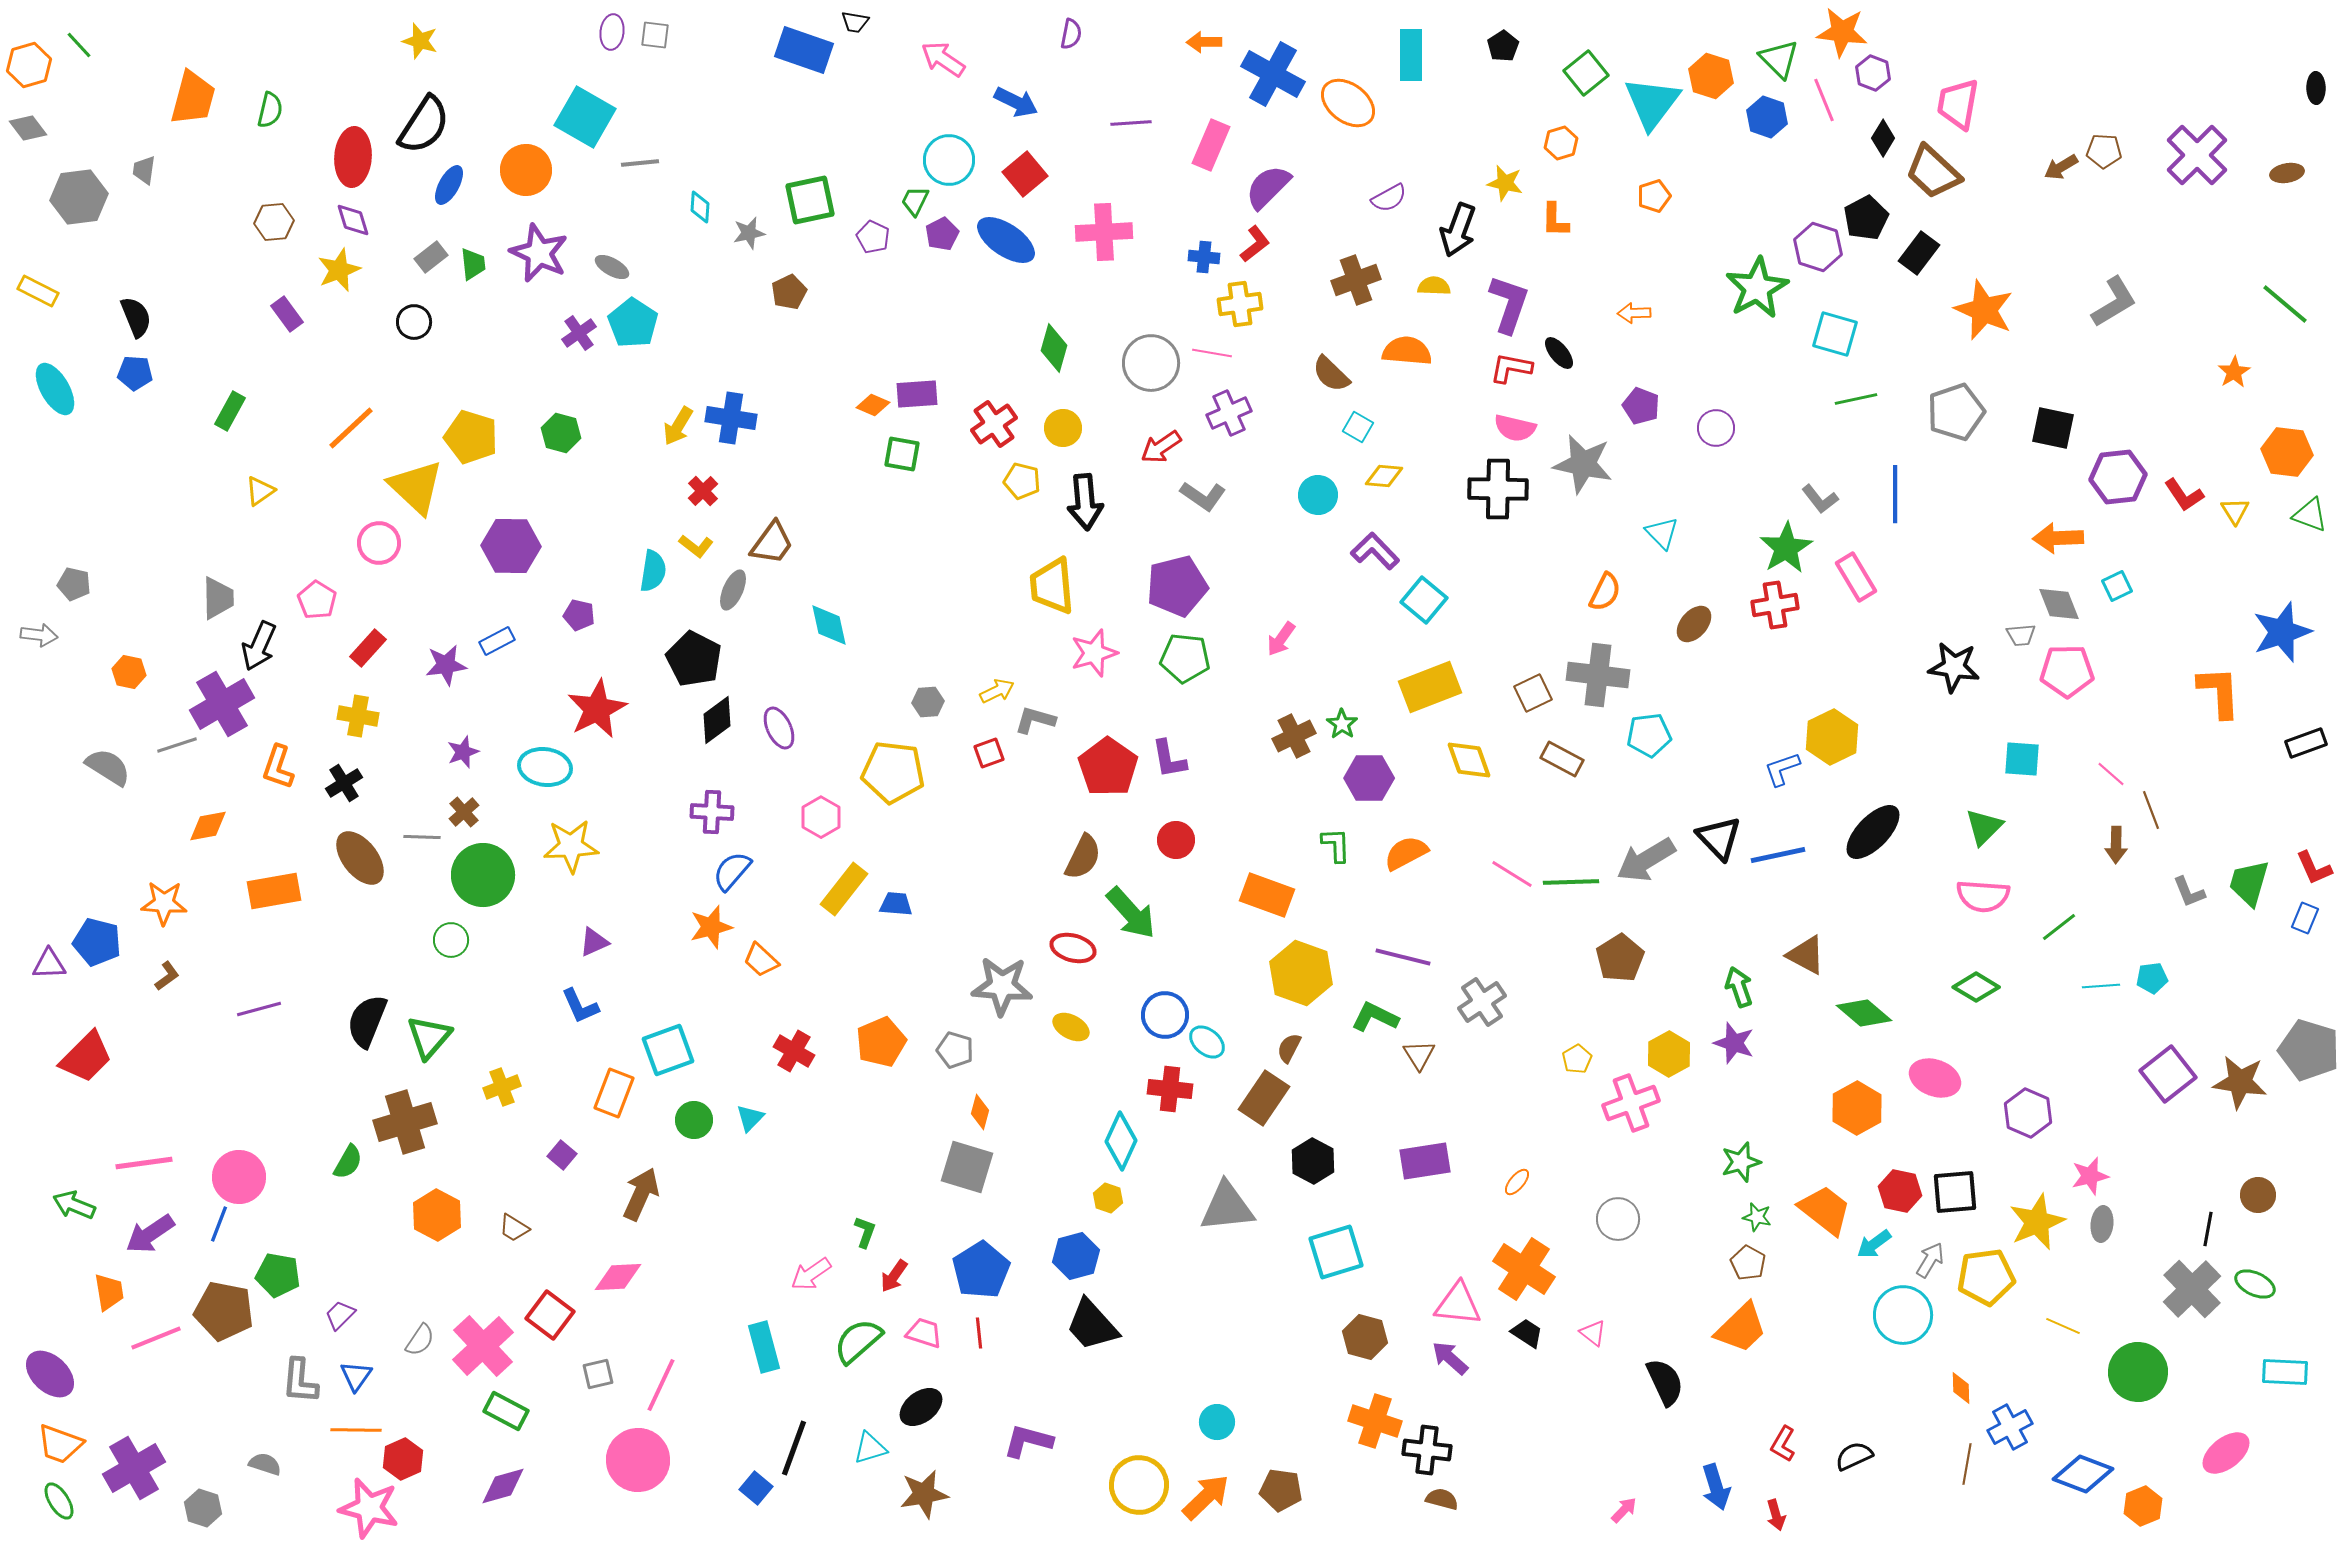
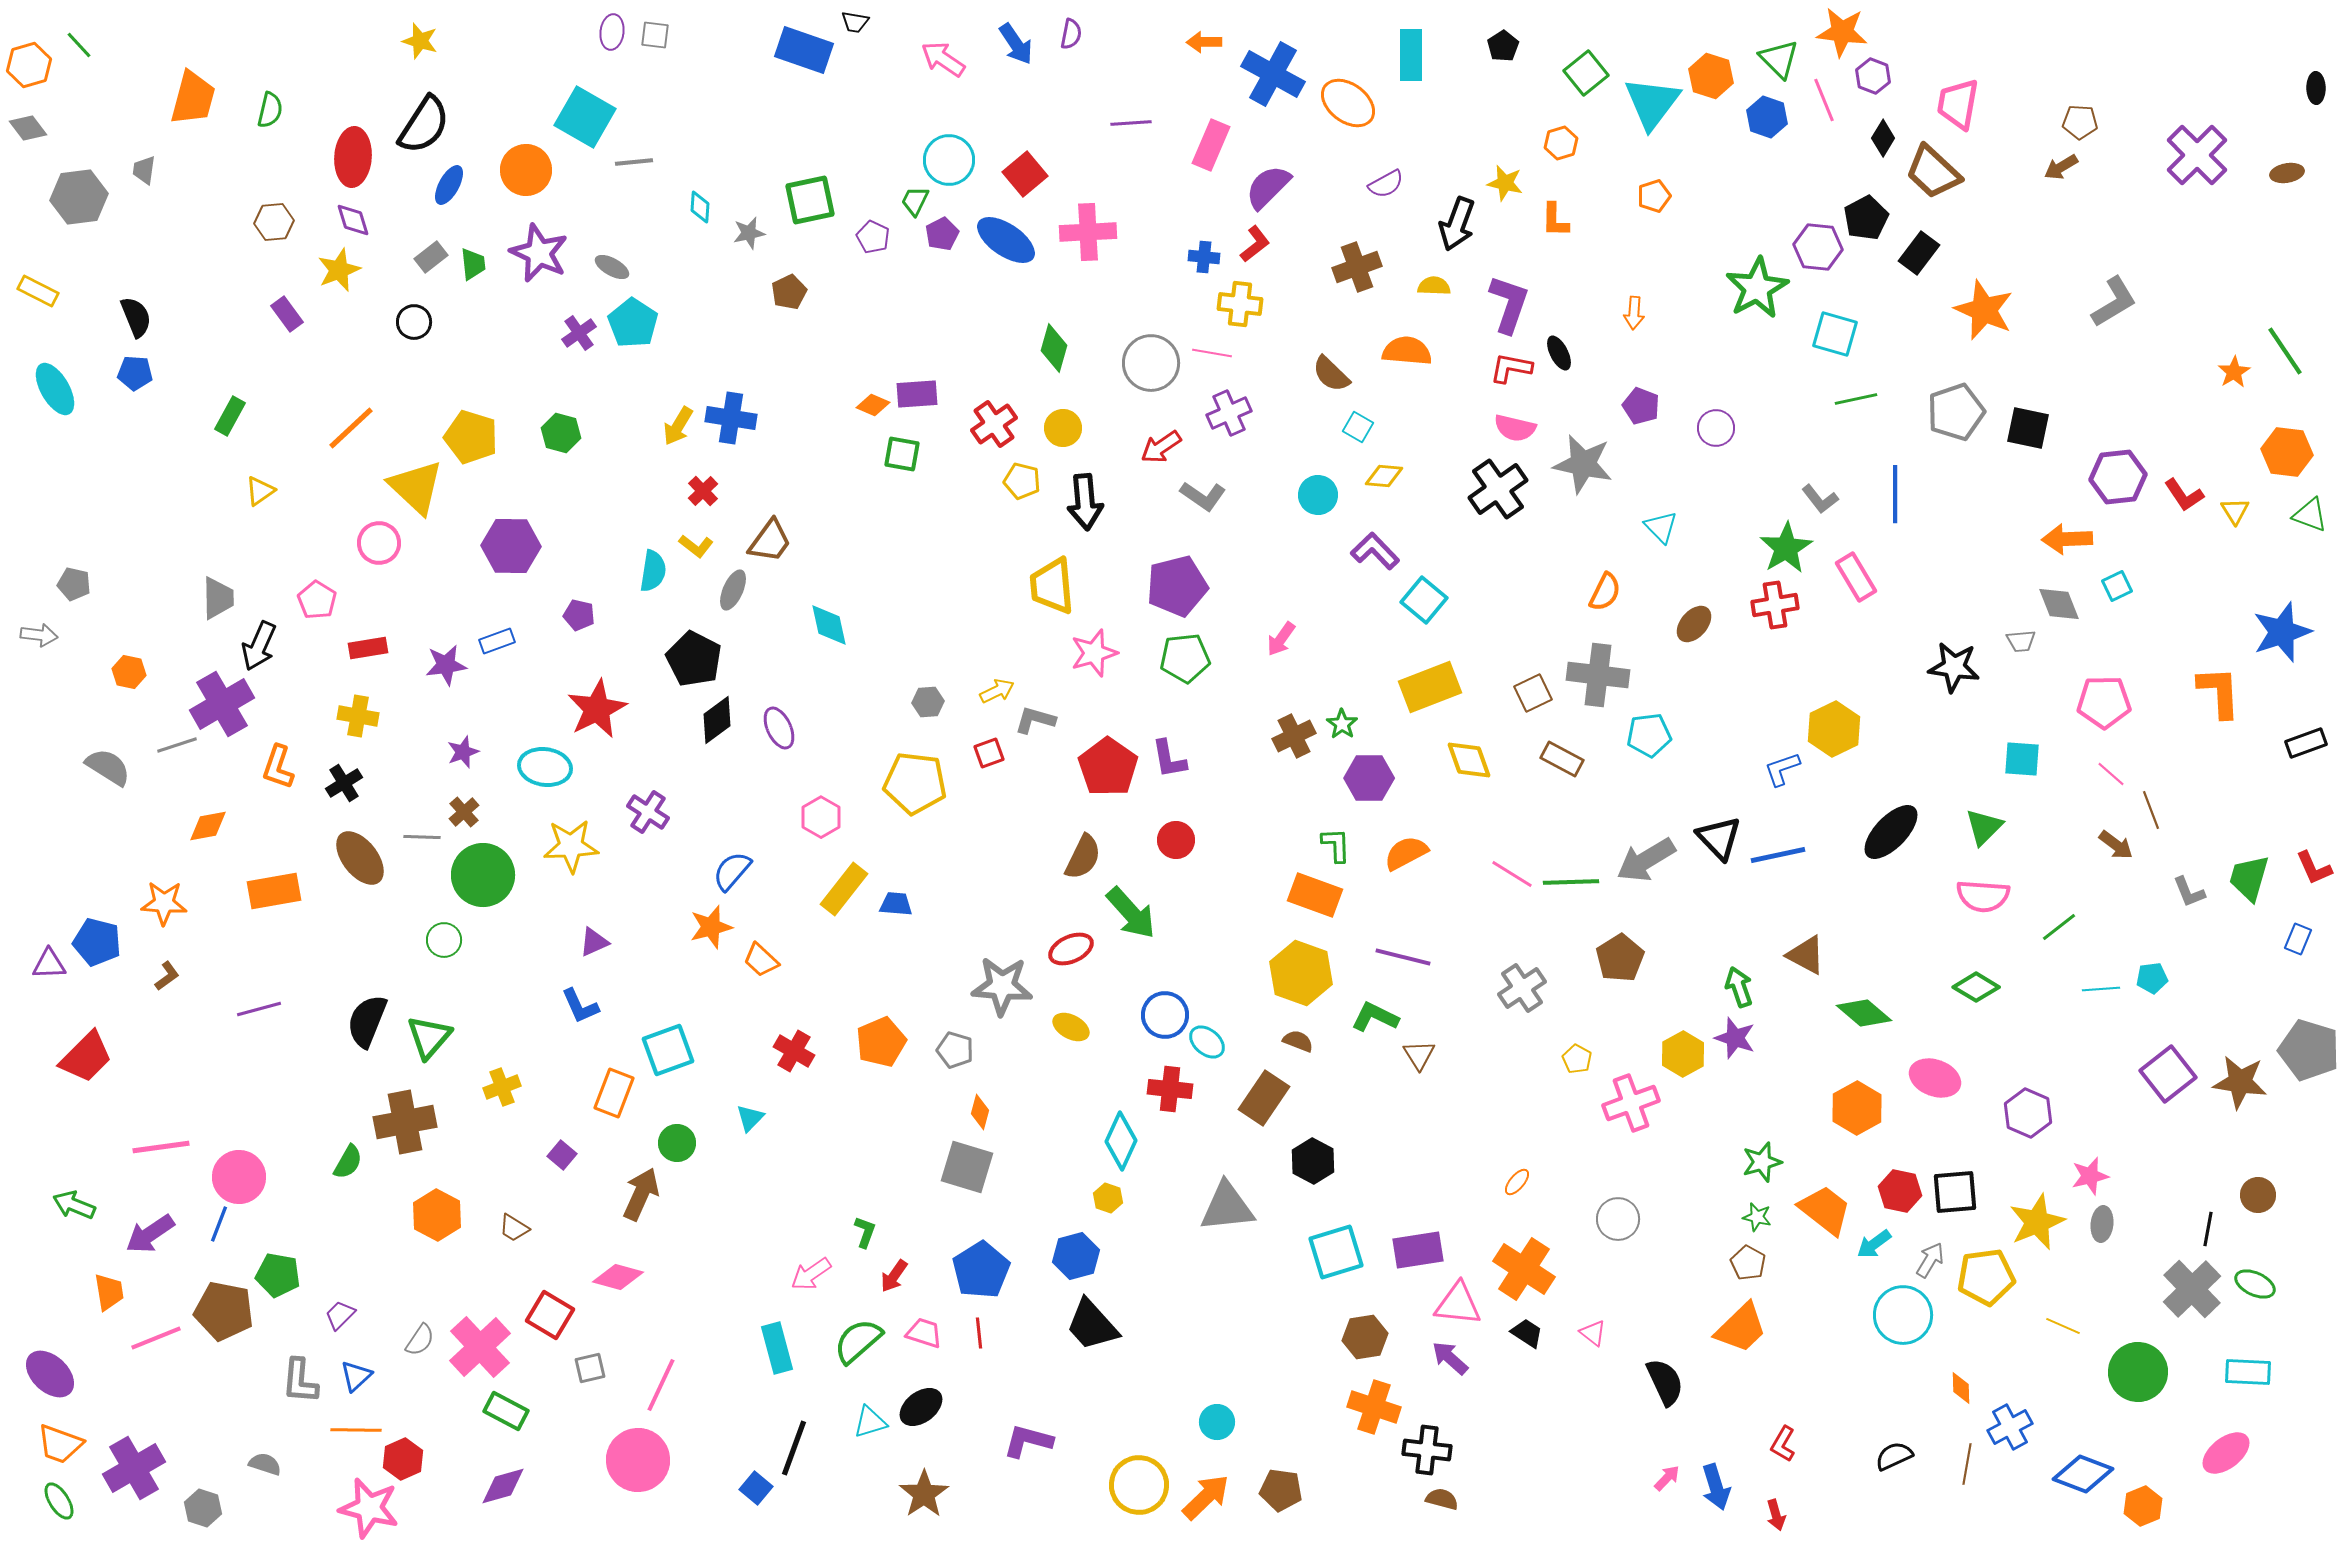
purple hexagon at (1873, 73): moved 3 px down
blue arrow at (1016, 102): moved 58 px up; rotated 30 degrees clockwise
brown pentagon at (2104, 151): moved 24 px left, 29 px up
gray line at (640, 163): moved 6 px left, 1 px up
purple semicircle at (1389, 198): moved 3 px left, 14 px up
black arrow at (1458, 230): moved 1 px left, 6 px up
pink cross at (1104, 232): moved 16 px left
purple hexagon at (1818, 247): rotated 12 degrees counterclockwise
brown cross at (1356, 280): moved 1 px right, 13 px up
yellow cross at (1240, 304): rotated 15 degrees clockwise
green line at (2285, 304): moved 47 px down; rotated 16 degrees clockwise
orange arrow at (1634, 313): rotated 84 degrees counterclockwise
black ellipse at (1559, 353): rotated 12 degrees clockwise
green rectangle at (230, 411): moved 5 px down
black square at (2053, 428): moved 25 px left
black cross at (1498, 489): rotated 36 degrees counterclockwise
cyan triangle at (1662, 533): moved 1 px left, 6 px up
orange arrow at (2058, 538): moved 9 px right, 1 px down
brown trapezoid at (772, 543): moved 2 px left, 2 px up
gray trapezoid at (2021, 635): moved 6 px down
blue rectangle at (497, 641): rotated 8 degrees clockwise
red rectangle at (368, 648): rotated 39 degrees clockwise
green pentagon at (1185, 658): rotated 12 degrees counterclockwise
pink pentagon at (2067, 671): moved 37 px right, 31 px down
yellow hexagon at (1832, 737): moved 2 px right, 8 px up
yellow pentagon at (893, 772): moved 22 px right, 11 px down
purple cross at (712, 812): moved 64 px left; rotated 30 degrees clockwise
black ellipse at (1873, 832): moved 18 px right
brown arrow at (2116, 845): rotated 54 degrees counterclockwise
green trapezoid at (2249, 883): moved 5 px up
orange rectangle at (1267, 895): moved 48 px right
blue rectangle at (2305, 918): moved 7 px left, 21 px down
green circle at (451, 940): moved 7 px left
red ellipse at (1073, 948): moved 2 px left, 1 px down; rotated 39 degrees counterclockwise
cyan line at (2101, 986): moved 3 px down
gray cross at (1482, 1002): moved 40 px right, 14 px up
purple star at (1734, 1043): moved 1 px right, 5 px up
brown semicircle at (1289, 1048): moved 9 px right, 7 px up; rotated 84 degrees clockwise
yellow hexagon at (1669, 1054): moved 14 px right
yellow pentagon at (1577, 1059): rotated 12 degrees counterclockwise
green circle at (694, 1120): moved 17 px left, 23 px down
brown cross at (405, 1122): rotated 6 degrees clockwise
purple rectangle at (1425, 1161): moved 7 px left, 89 px down
green star at (1741, 1162): moved 21 px right
pink line at (144, 1163): moved 17 px right, 16 px up
pink diamond at (618, 1277): rotated 18 degrees clockwise
red square at (550, 1315): rotated 6 degrees counterclockwise
brown hexagon at (1365, 1337): rotated 24 degrees counterclockwise
pink cross at (483, 1346): moved 3 px left, 1 px down
cyan rectangle at (764, 1347): moved 13 px right, 1 px down
cyan rectangle at (2285, 1372): moved 37 px left
gray square at (598, 1374): moved 8 px left, 6 px up
blue triangle at (356, 1376): rotated 12 degrees clockwise
orange cross at (1375, 1421): moved 1 px left, 14 px up
cyan triangle at (870, 1448): moved 26 px up
black semicircle at (1854, 1456): moved 40 px right
brown star at (924, 1494): rotated 24 degrees counterclockwise
pink arrow at (1624, 1510): moved 43 px right, 32 px up
